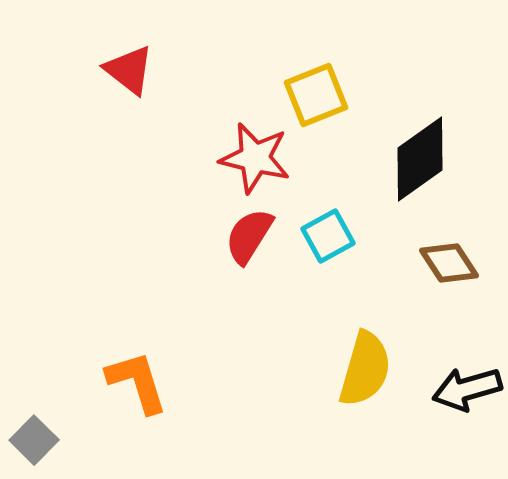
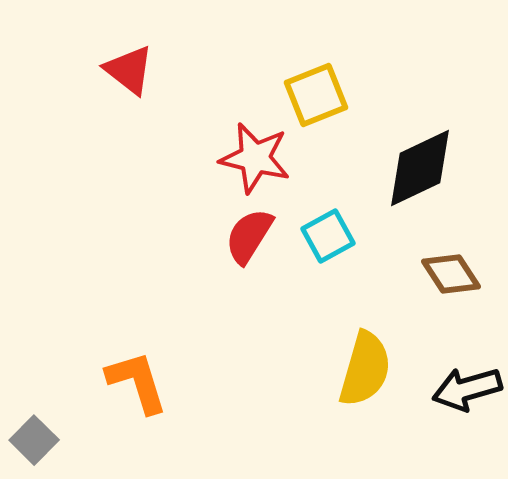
black diamond: moved 9 px down; rotated 10 degrees clockwise
brown diamond: moved 2 px right, 11 px down
